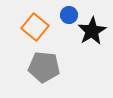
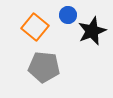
blue circle: moved 1 px left
black star: rotated 8 degrees clockwise
